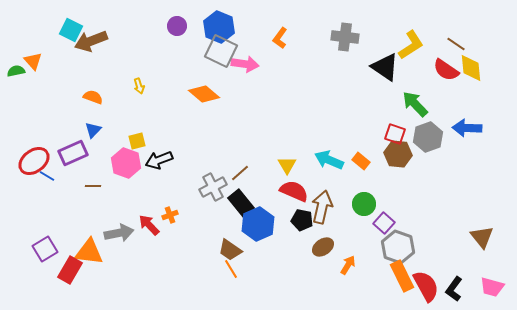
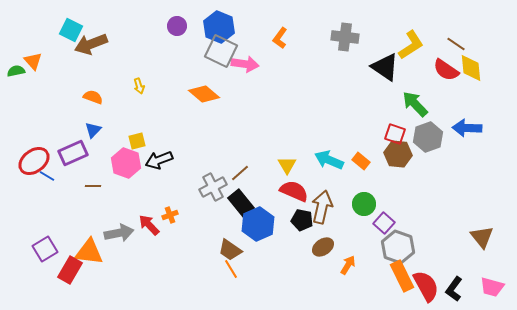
brown arrow at (91, 41): moved 3 px down
